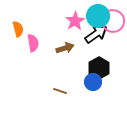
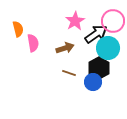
cyan circle: moved 10 px right, 32 px down
brown line: moved 9 px right, 18 px up
